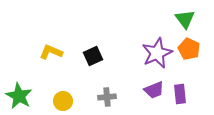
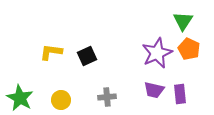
green triangle: moved 2 px left, 2 px down; rotated 10 degrees clockwise
yellow L-shape: rotated 15 degrees counterclockwise
black square: moved 6 px left
purple trapezoid: rotated 35 degrees clockwise
green star: moved 1 px right, 2 px down
yellow circle: moved 2 px left, 1 px up
